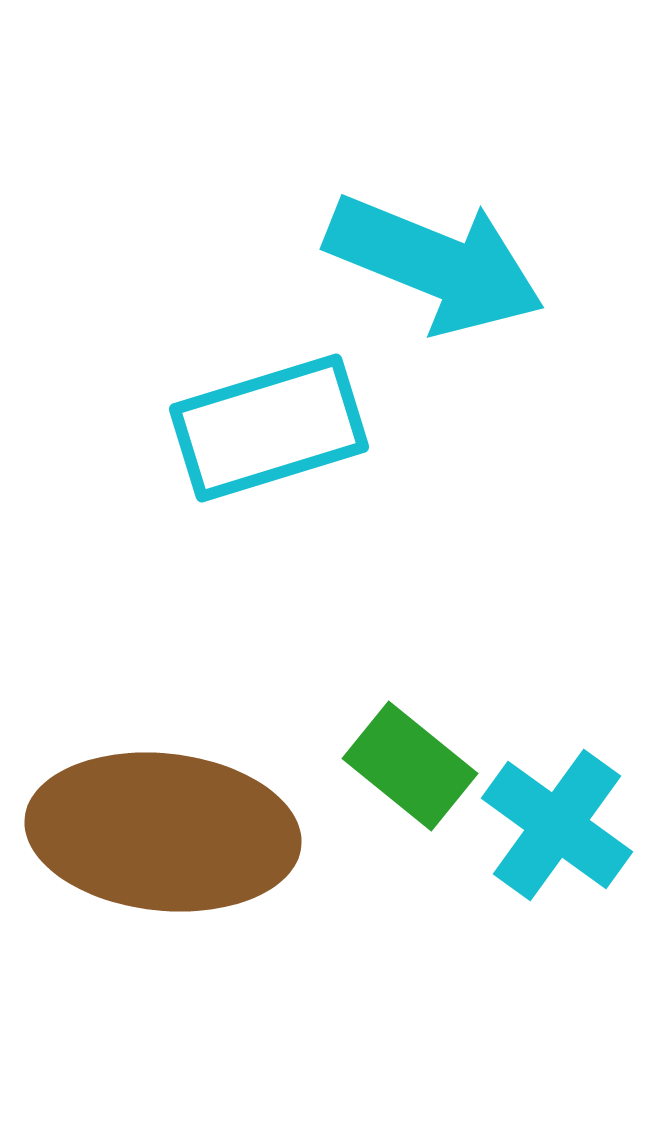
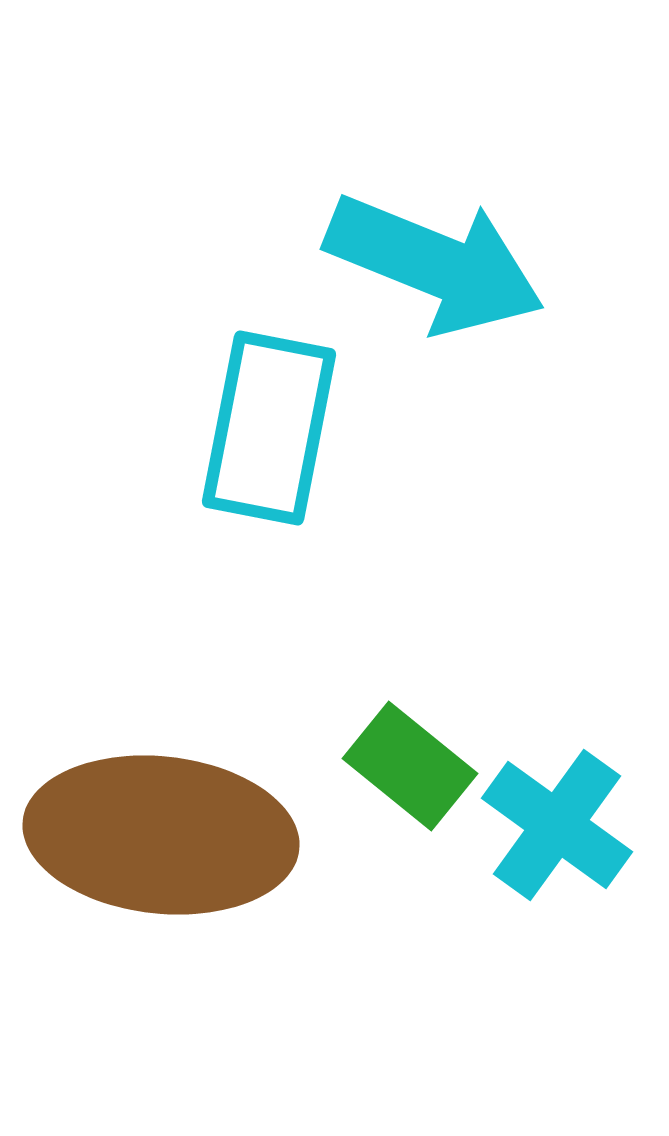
cyan rectangle: rotated 62 degrees counterclockwise
brown ellipse: moved 2 px left, 3 px down
